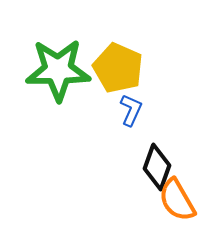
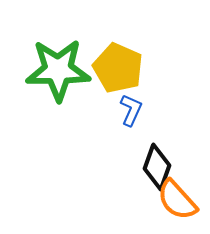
orange semicircle: rotated 12 degrees counterclockwise
